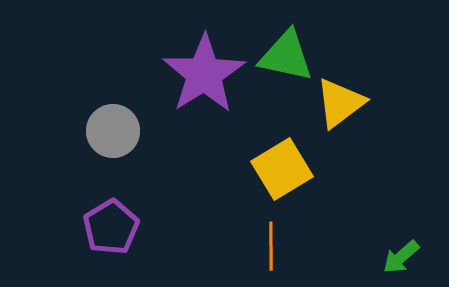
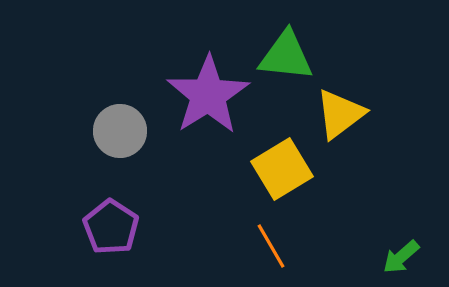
green triangle: rotated 6 degrees counterclockwise
purple star: moved 4 px right, 21 px down
yellow triangle: moved 11 px down
gray circle: moved 7 px right
purple pentagon: rotated 8 degrees counterclockwise
orange line: rotated 30 degrees counterclockwise
